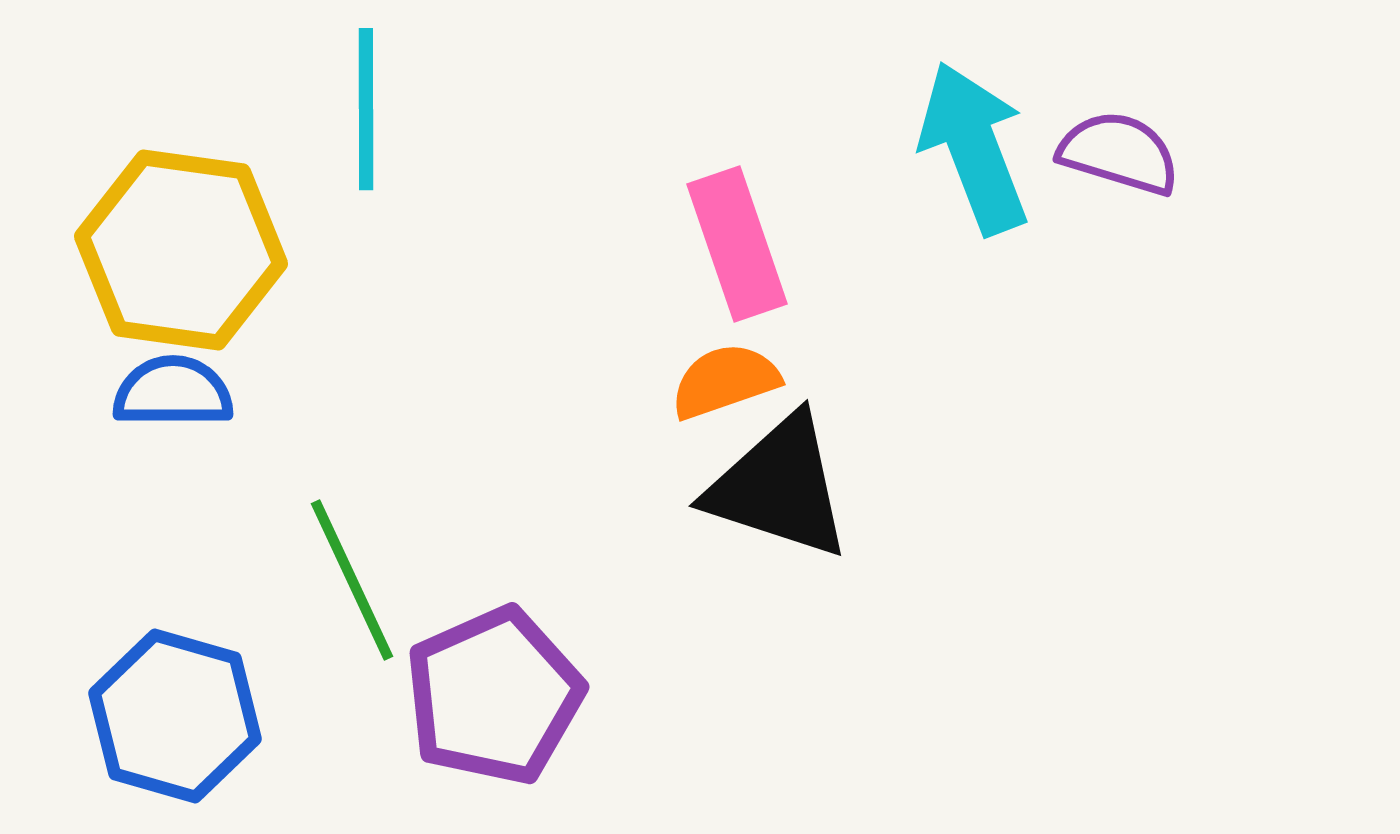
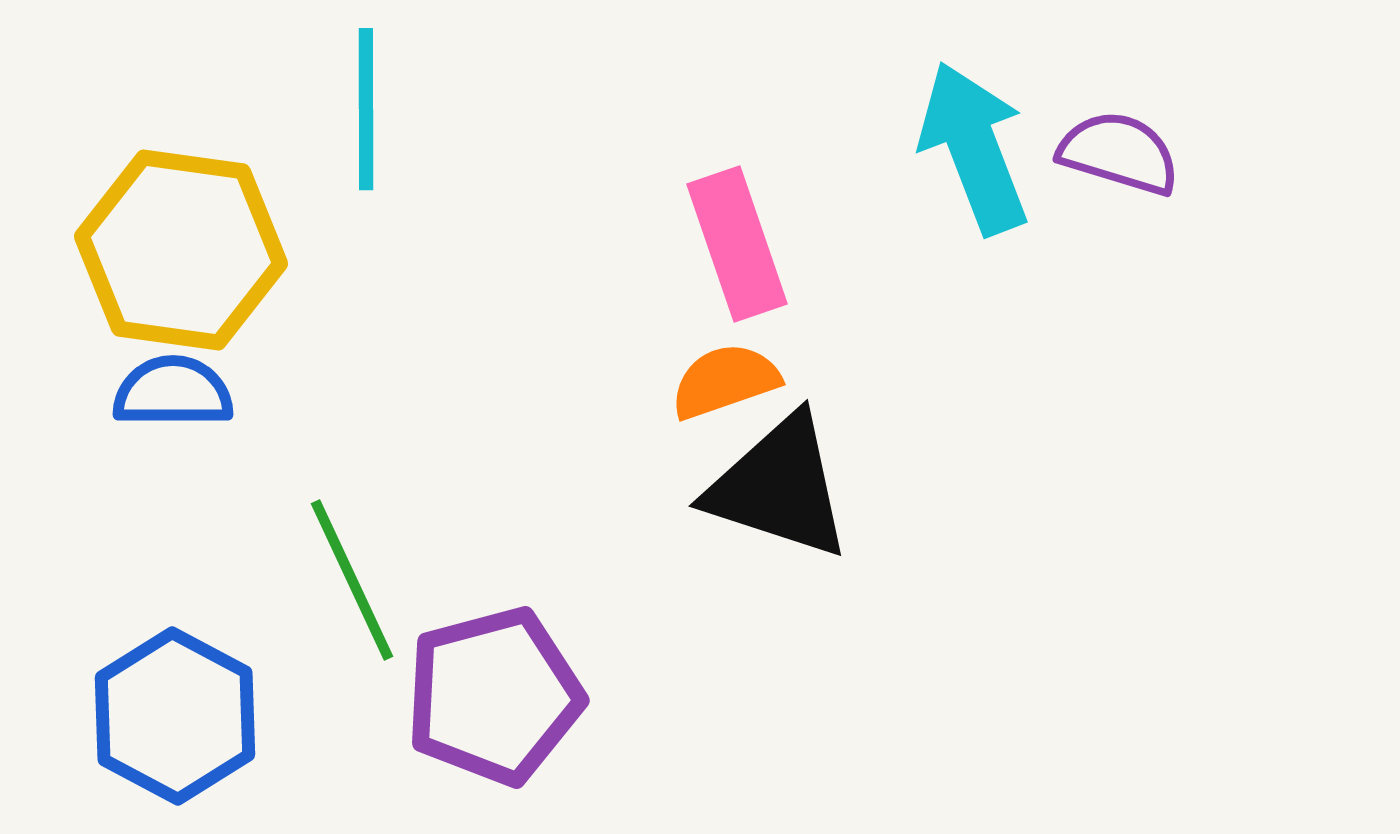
purple pentagon: rotated 9 degrees clockwise
blue hexagon: rotated 12 degrees clockwise
